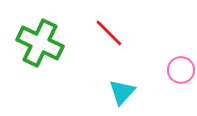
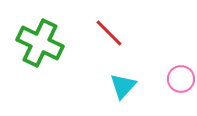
pink circle: moved 9 px down
cyan triangle: moved 1 px right, 6 px up
